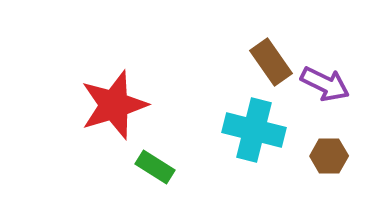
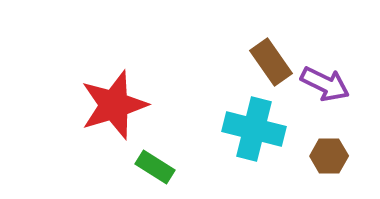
cyan cross: moved 1 px up
